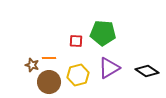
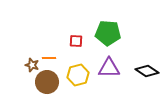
green pentagon: moved 5 px right
purple triangle: rotated 30 degrees clockwise
brown circle: moved 2 px left
